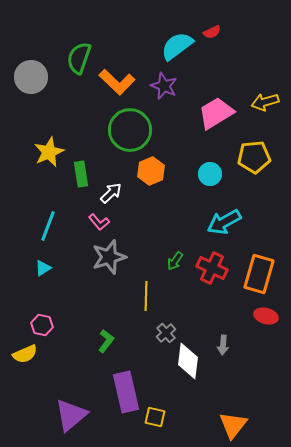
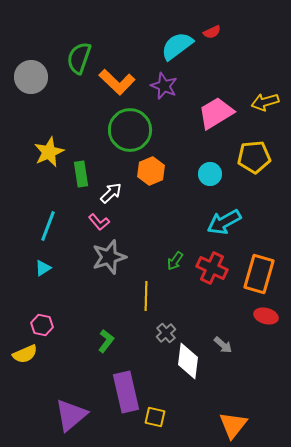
gray arrow: rotated 54 degrees counterclockwise
